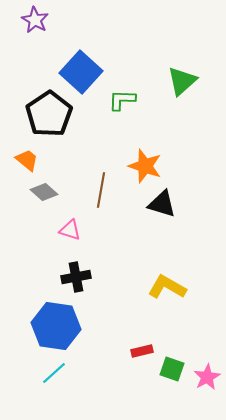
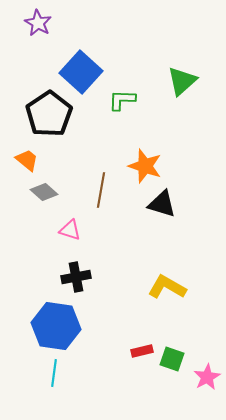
purple star: moved 3 px right, 3 px down
green square: moved 10 px up
cyan line: rotated 40 degrees counterclockwise
